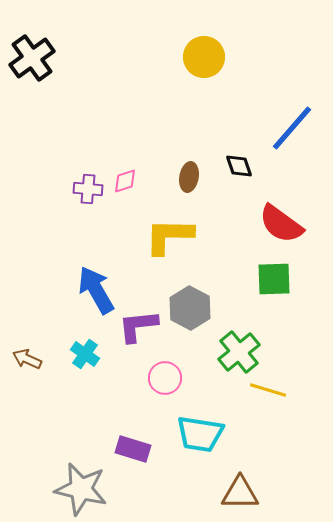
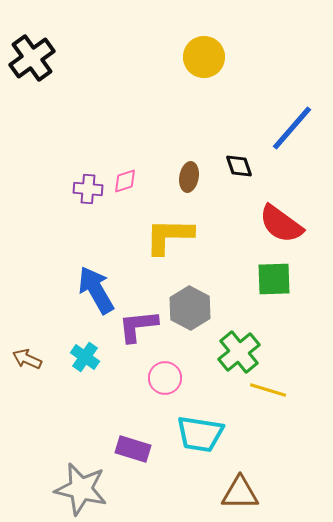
cyan cross: moved 3 px down
